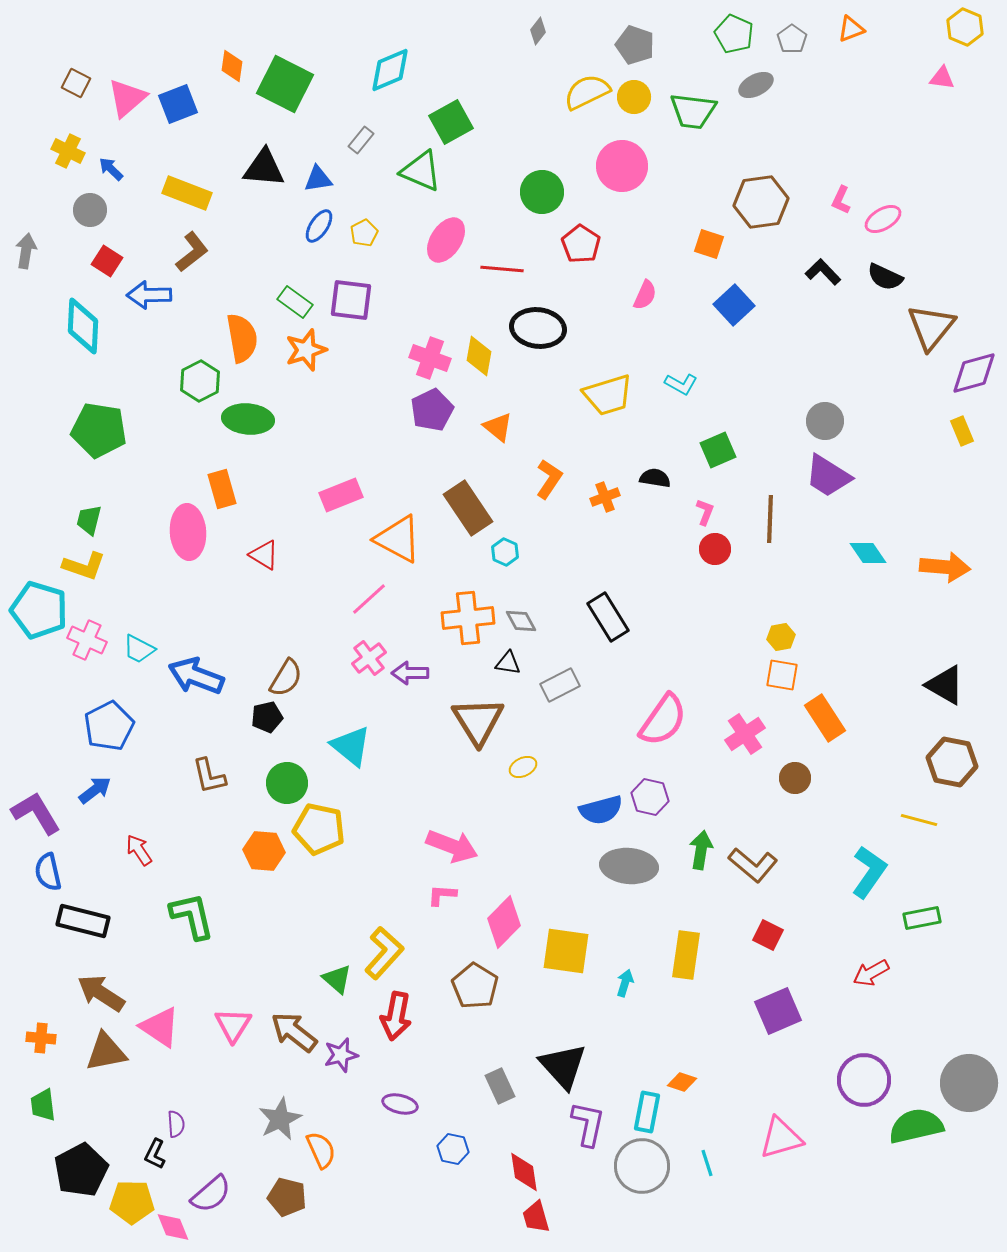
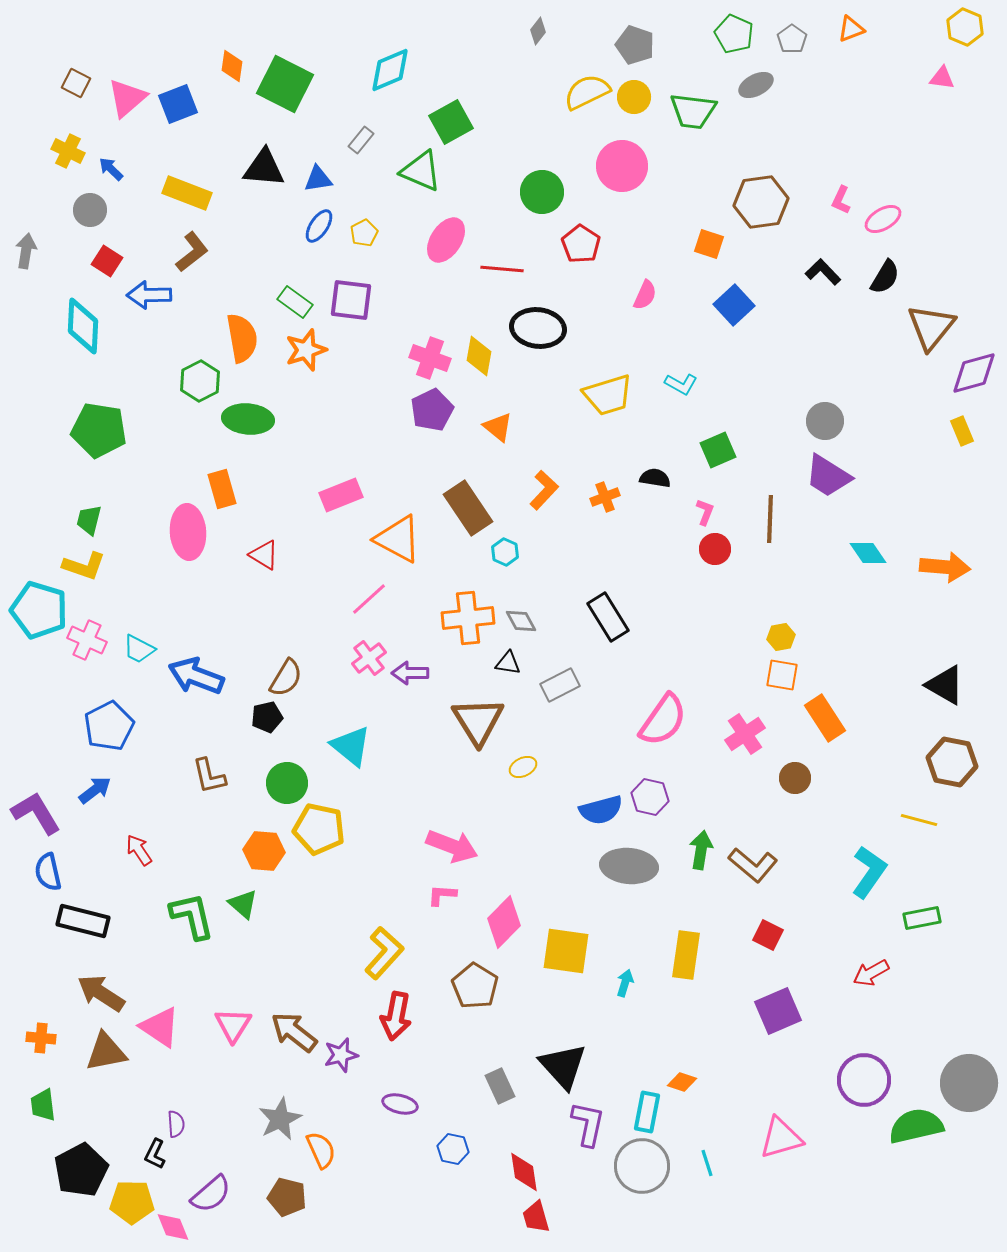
black semicircle at (885, 277): rotated 84 degrees counterclockwise
orange L-shape at (549, 479): moved 5 px left, 11 px down; rotated 9 degrees clockwise
green triangle at (337, 979): moved 94 px left, 75 px up
